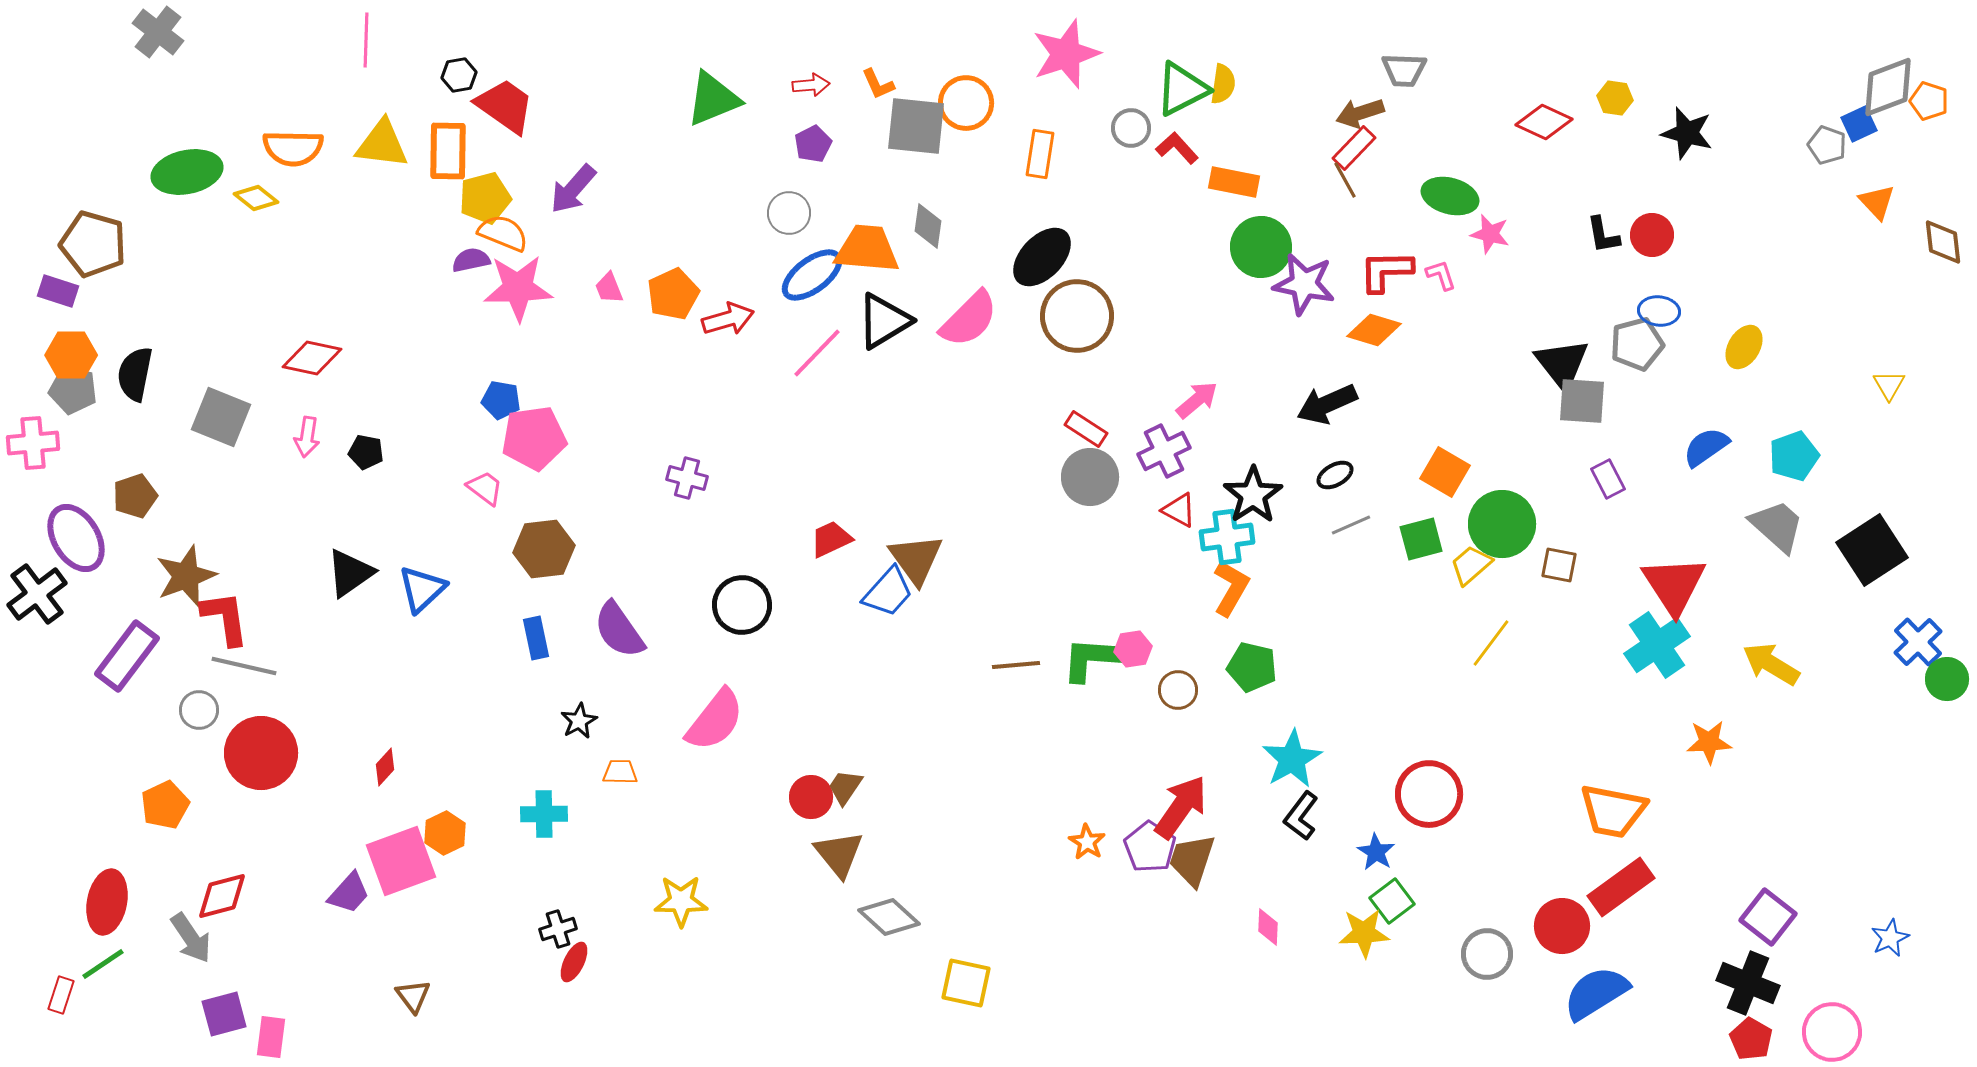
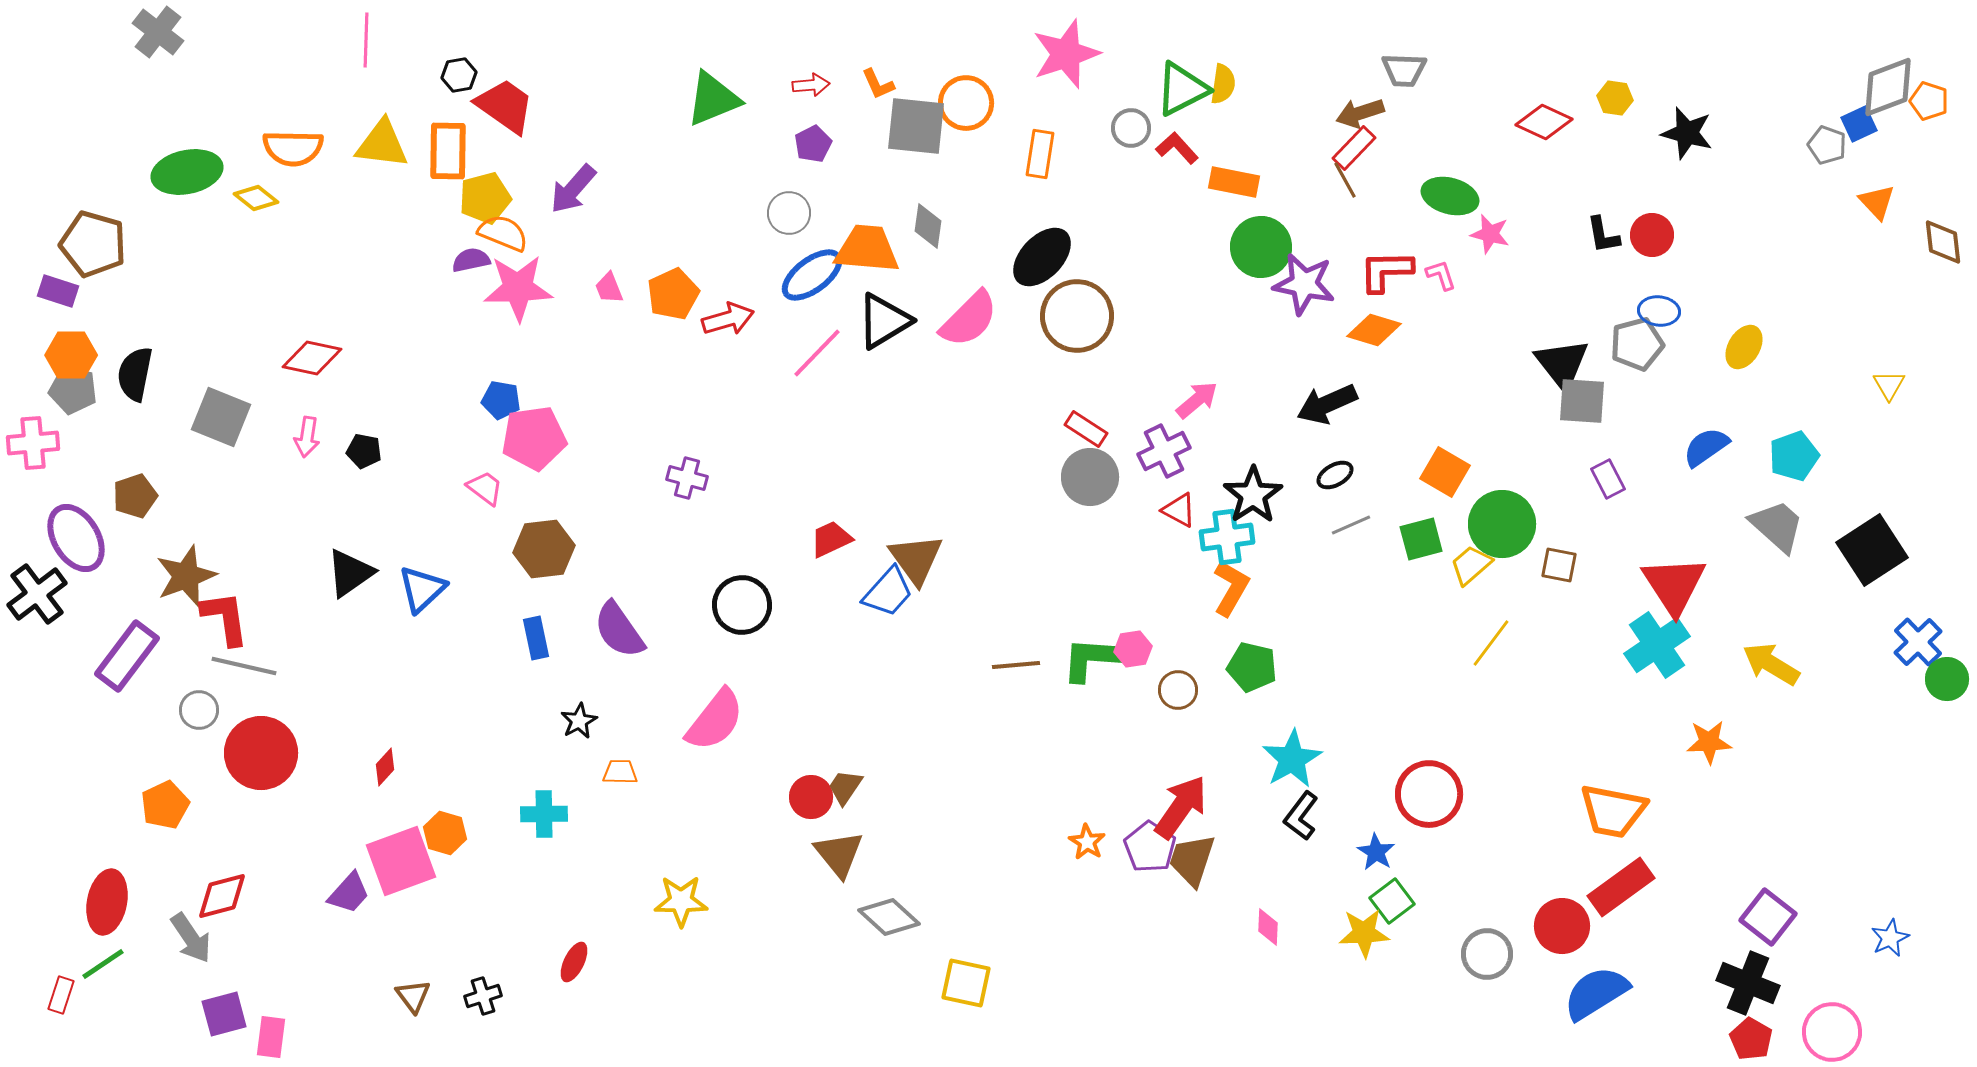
black pentagon at (366, 452): moved 2 px left, 1 px up
orange hexagon at (445, 833): rotated 18 degrees counterclockwise
black cross at (558, 929): moved 75 px left, 67 px down
